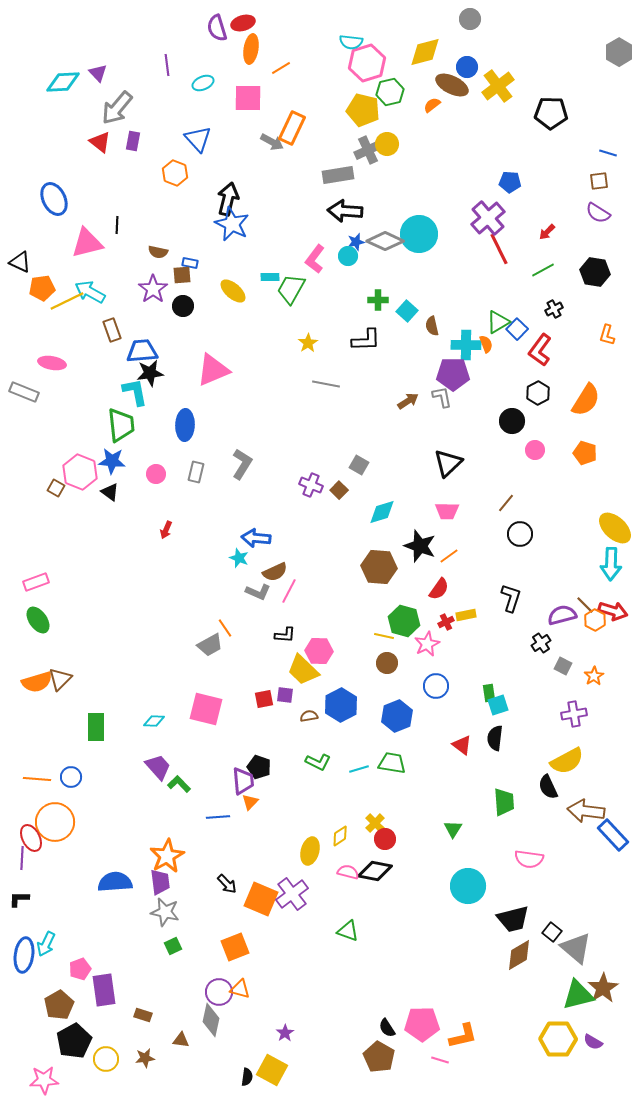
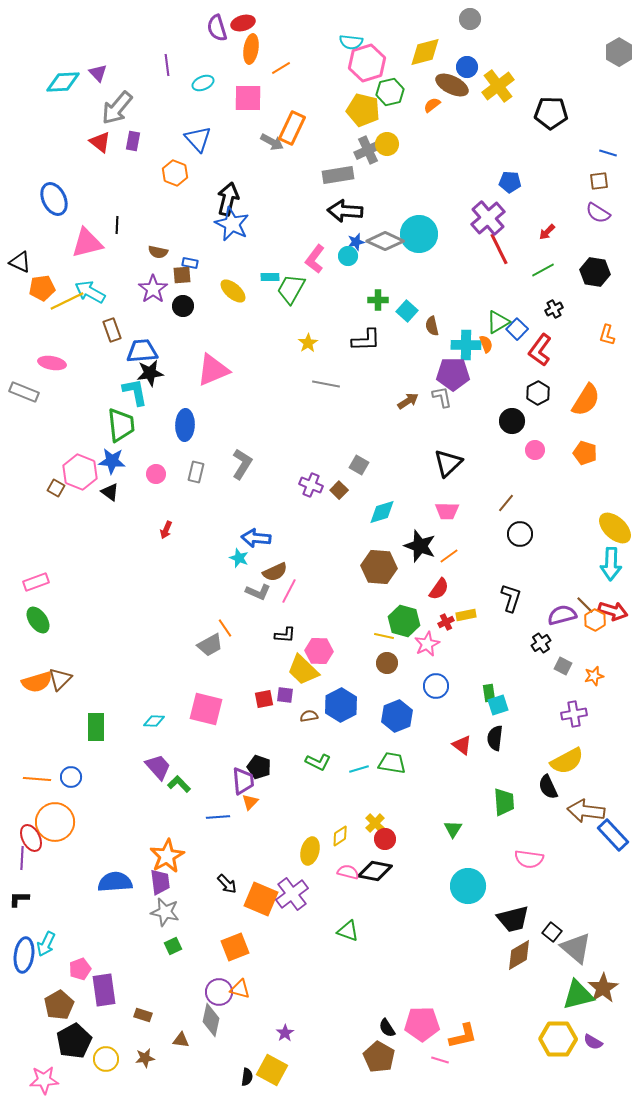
orange star at (594, 676): rotated 18 degrees clockwise
